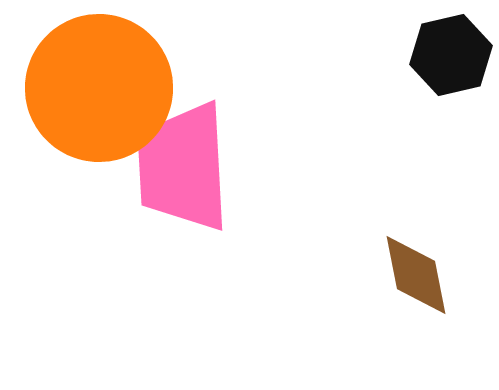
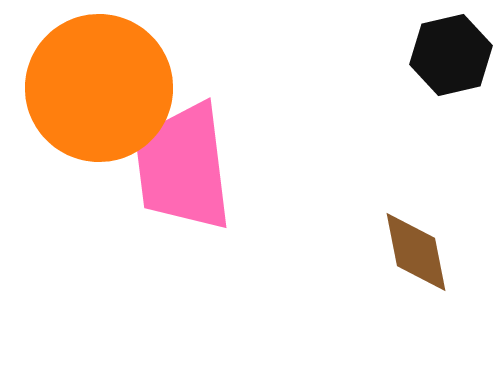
pink trapezoid: rotated 4 degrees counterclockwise
brown diamond: moved 23 px up
